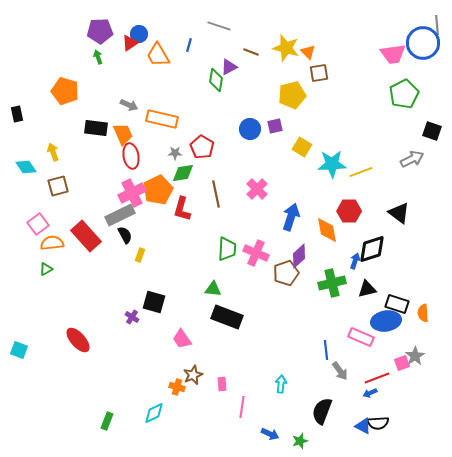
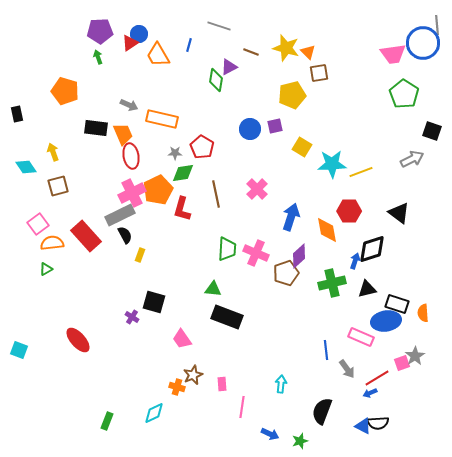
green pentagon at (404, 94): rotated 12 degrees counterclockwise
gray arrow at (340, 371): moved 7 px right, 2 px up
red line at (377, 378): rotated 10 degrees counterclockwise
